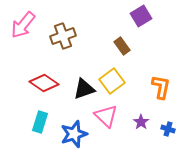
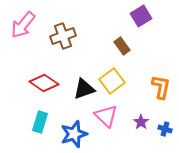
blue cross: moved 3 px left
